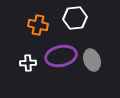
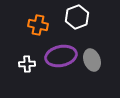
white hexagon: moved 2 px right, 1 px up; rotated 15 degrees counterclockwise
white cross: moved 1 px left, 1 px down
